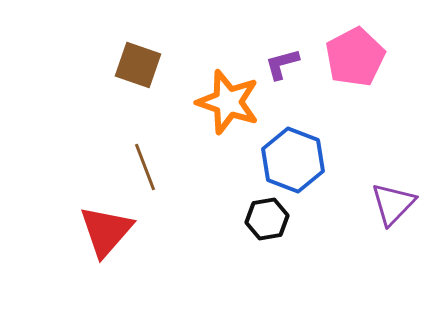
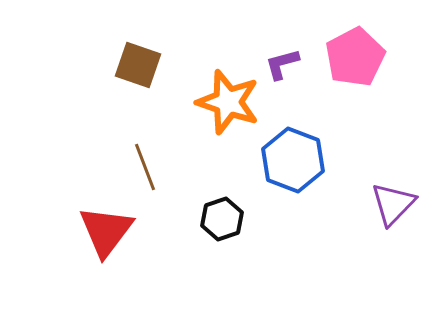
black hexagon: moved 45 px left; rotated 9 degrees counterclockwise
red triangle: rotated 4 degrees counterclockwise
